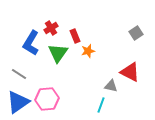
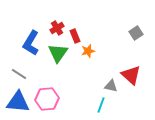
red cross: moved 6 px right
red triangle: moved 1 px right, 3 px down; rotated 15 degrees clockwise
blue triangle: rotated 40 degrees clockwise
